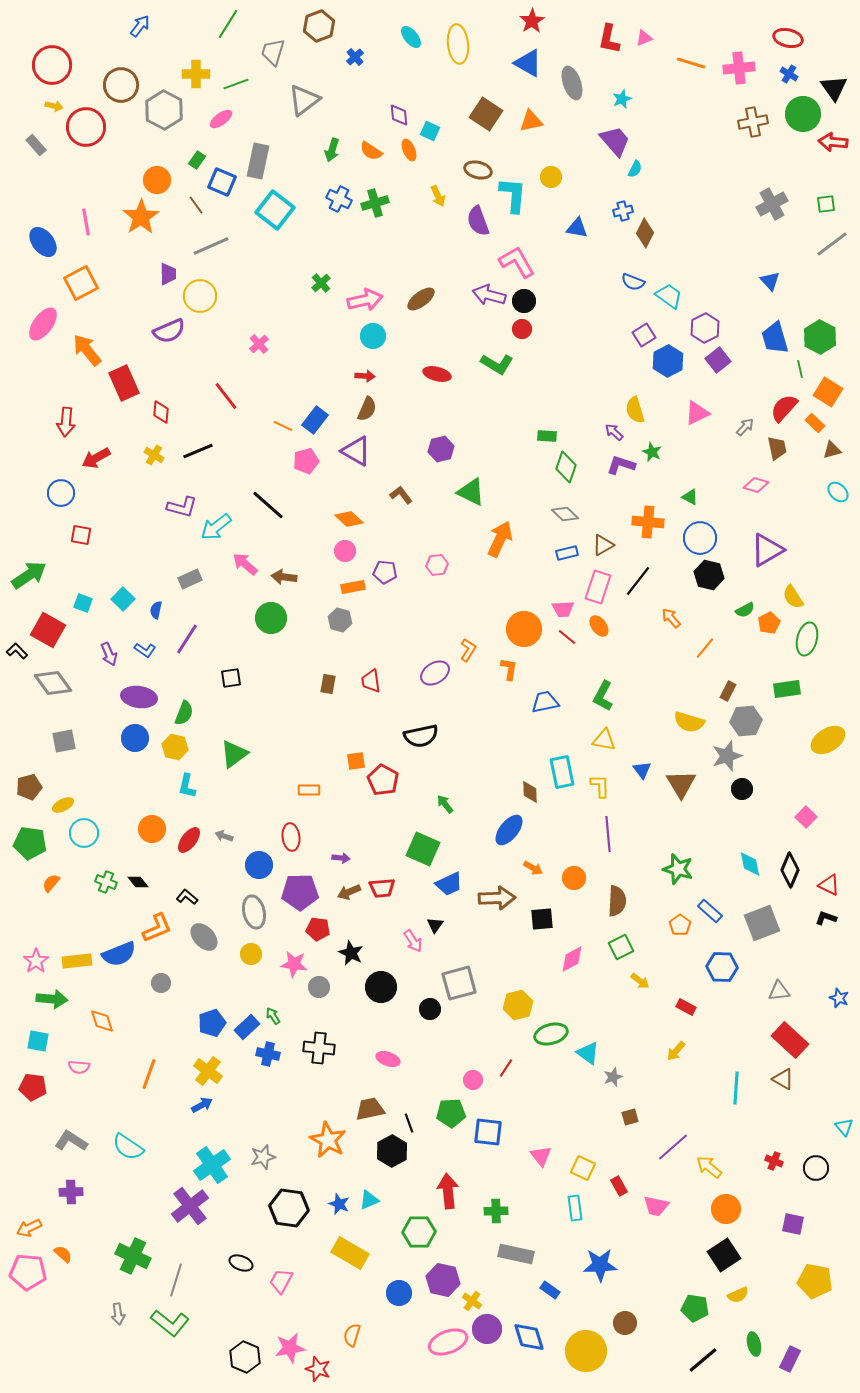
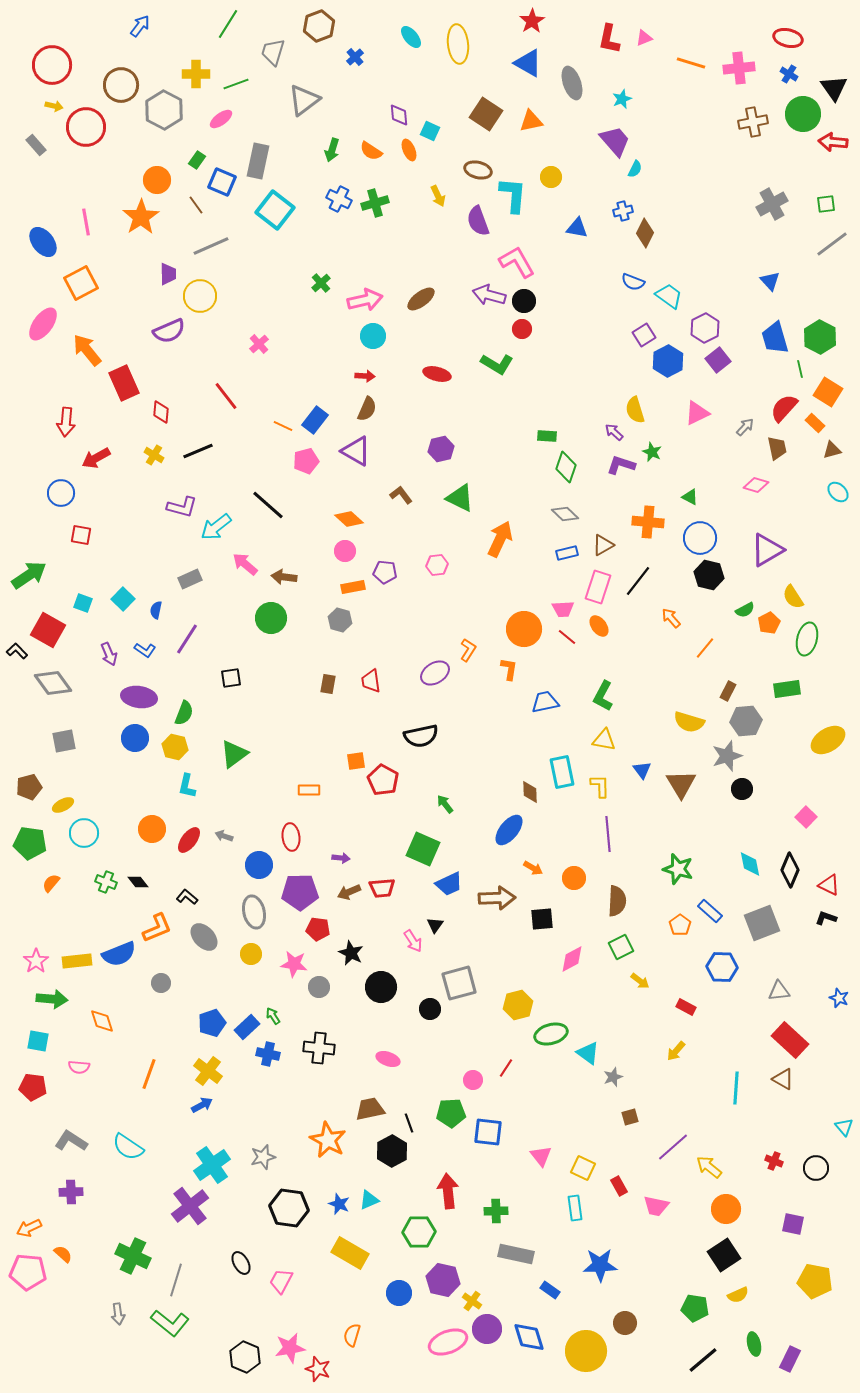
green triangle at (471, 492): moved 11 px left, 6 px down
black ellipse at (241, 1263): rotated 40 degrees clockwise
